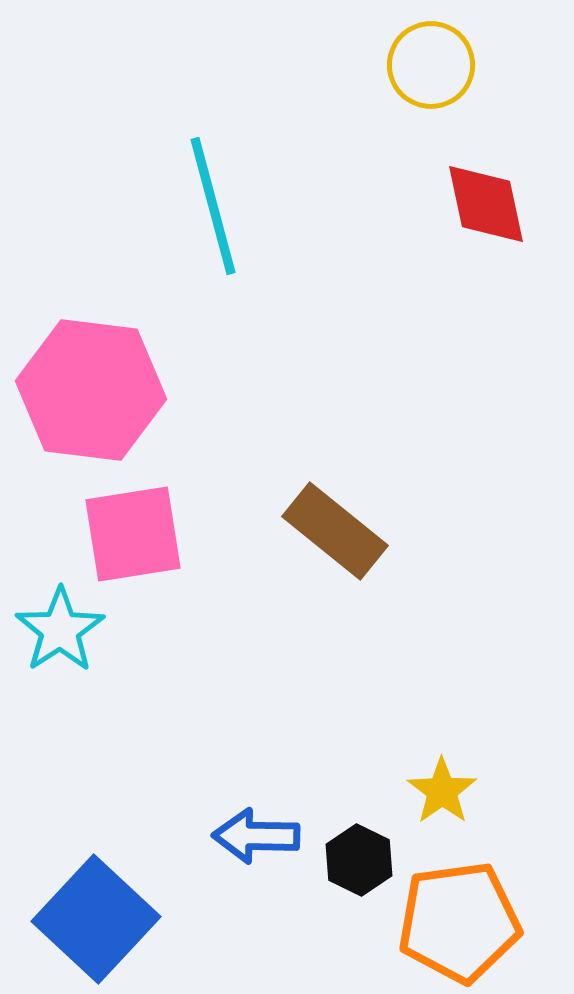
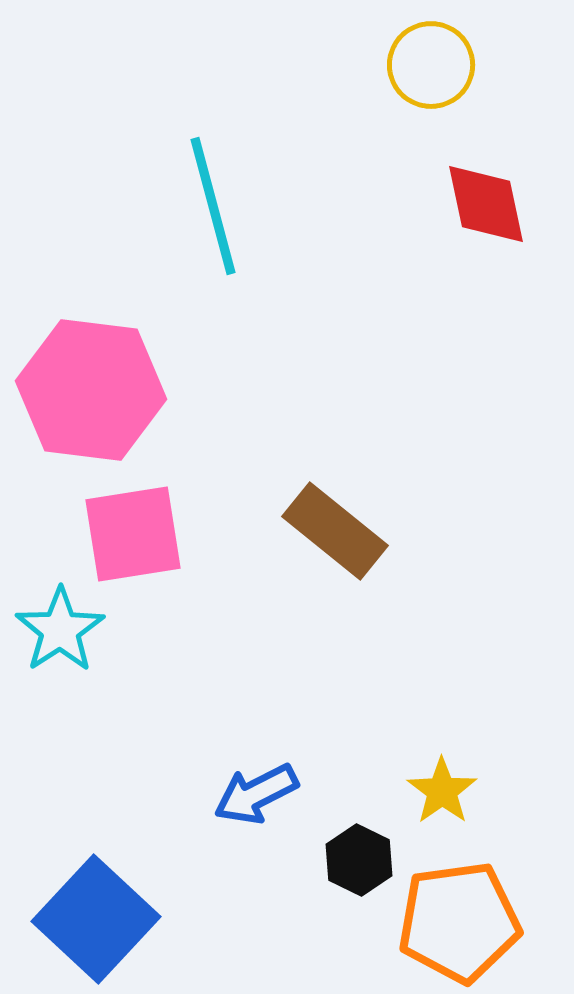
blue arrow: moved 42 px up; rotated 28 degrees counterclockwise
